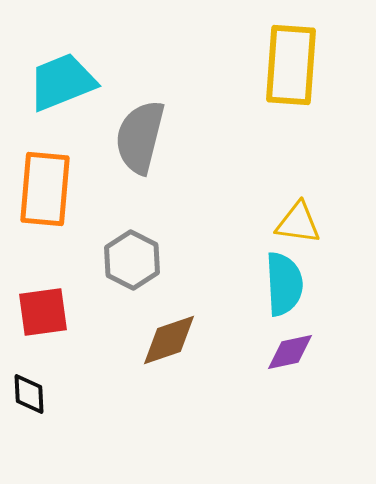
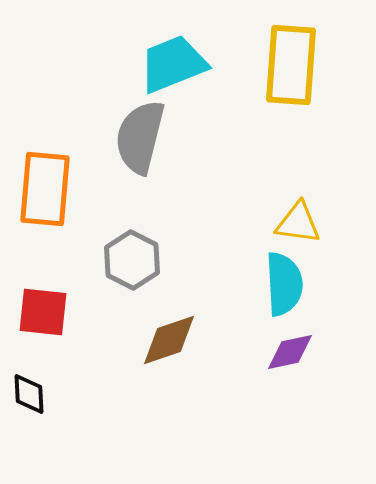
cyan trapezoid: moved 111 px right, 18 px up
red square: rotated 14 degrees clockwise
